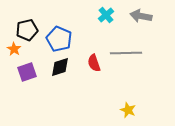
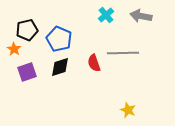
gray line: moved 3 px left
